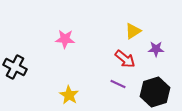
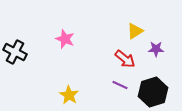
yellow triangle: moved 2 px right
pink star: rotated 18 degrees clockwise
black cross: moved 15 px up
purple line: moved 2 px right, 1 px down
black hexagon: moved 2 px left
